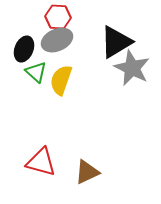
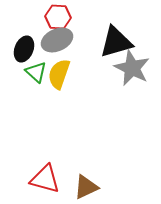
black triangle: rotated 15 degrees clockwise
yellow semicircle: moved 2 px left, 6 px up
red triangle: moved 4 px right, 17 px down
brown triangle: moved 1 px left, 15 px down
